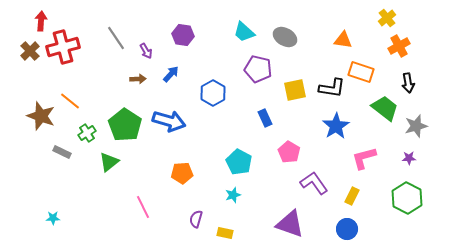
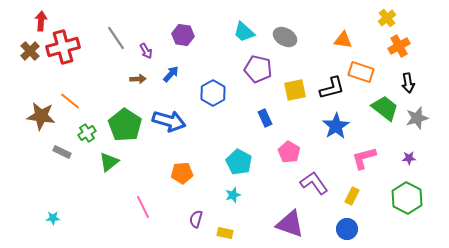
black L-shape at (332, 88): rotated 24 degrees counterclockwise
brown star at (41, 116): rotated 12 degrees counterclockwise
gray star at (416, 126): moved 1 px right, 8 px up
